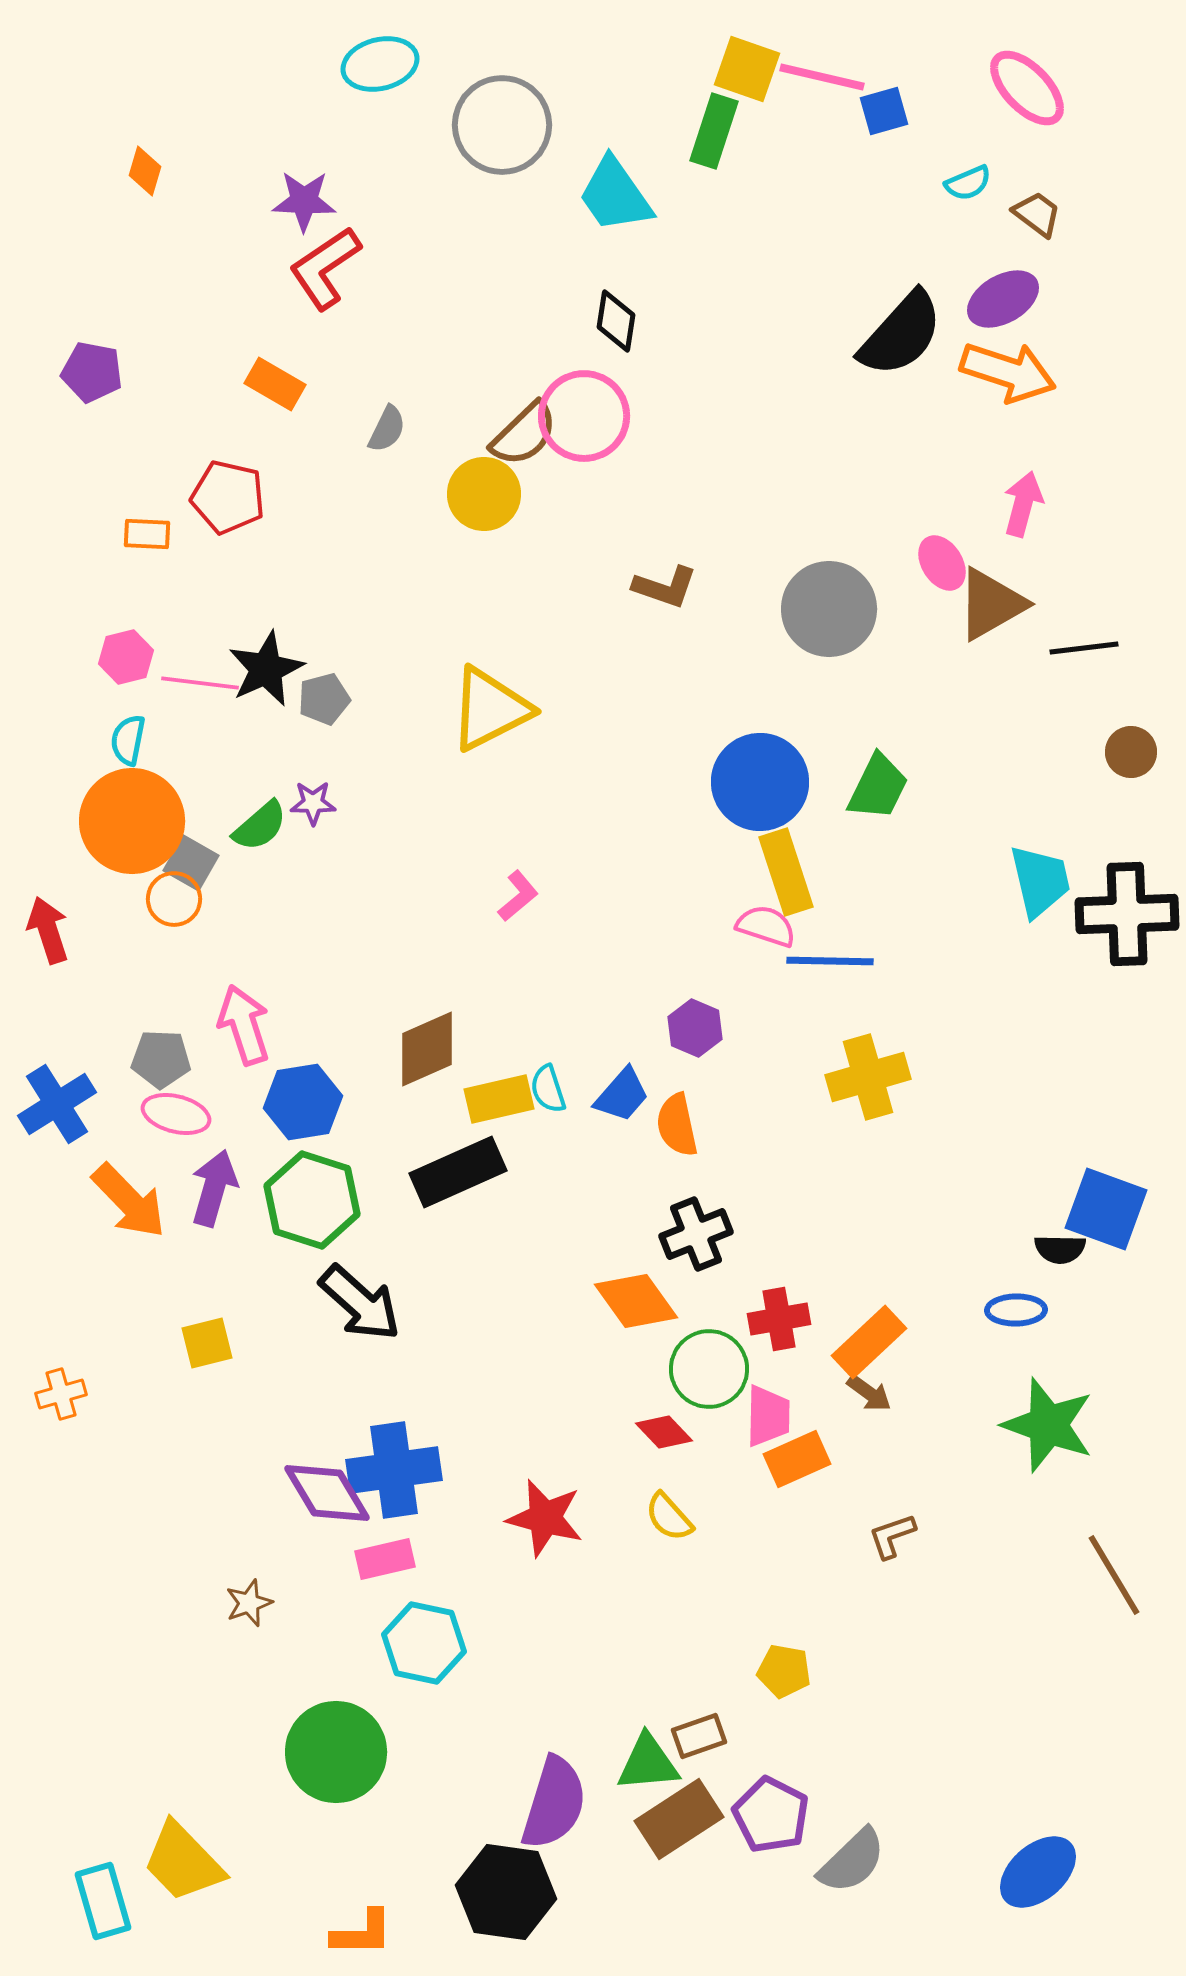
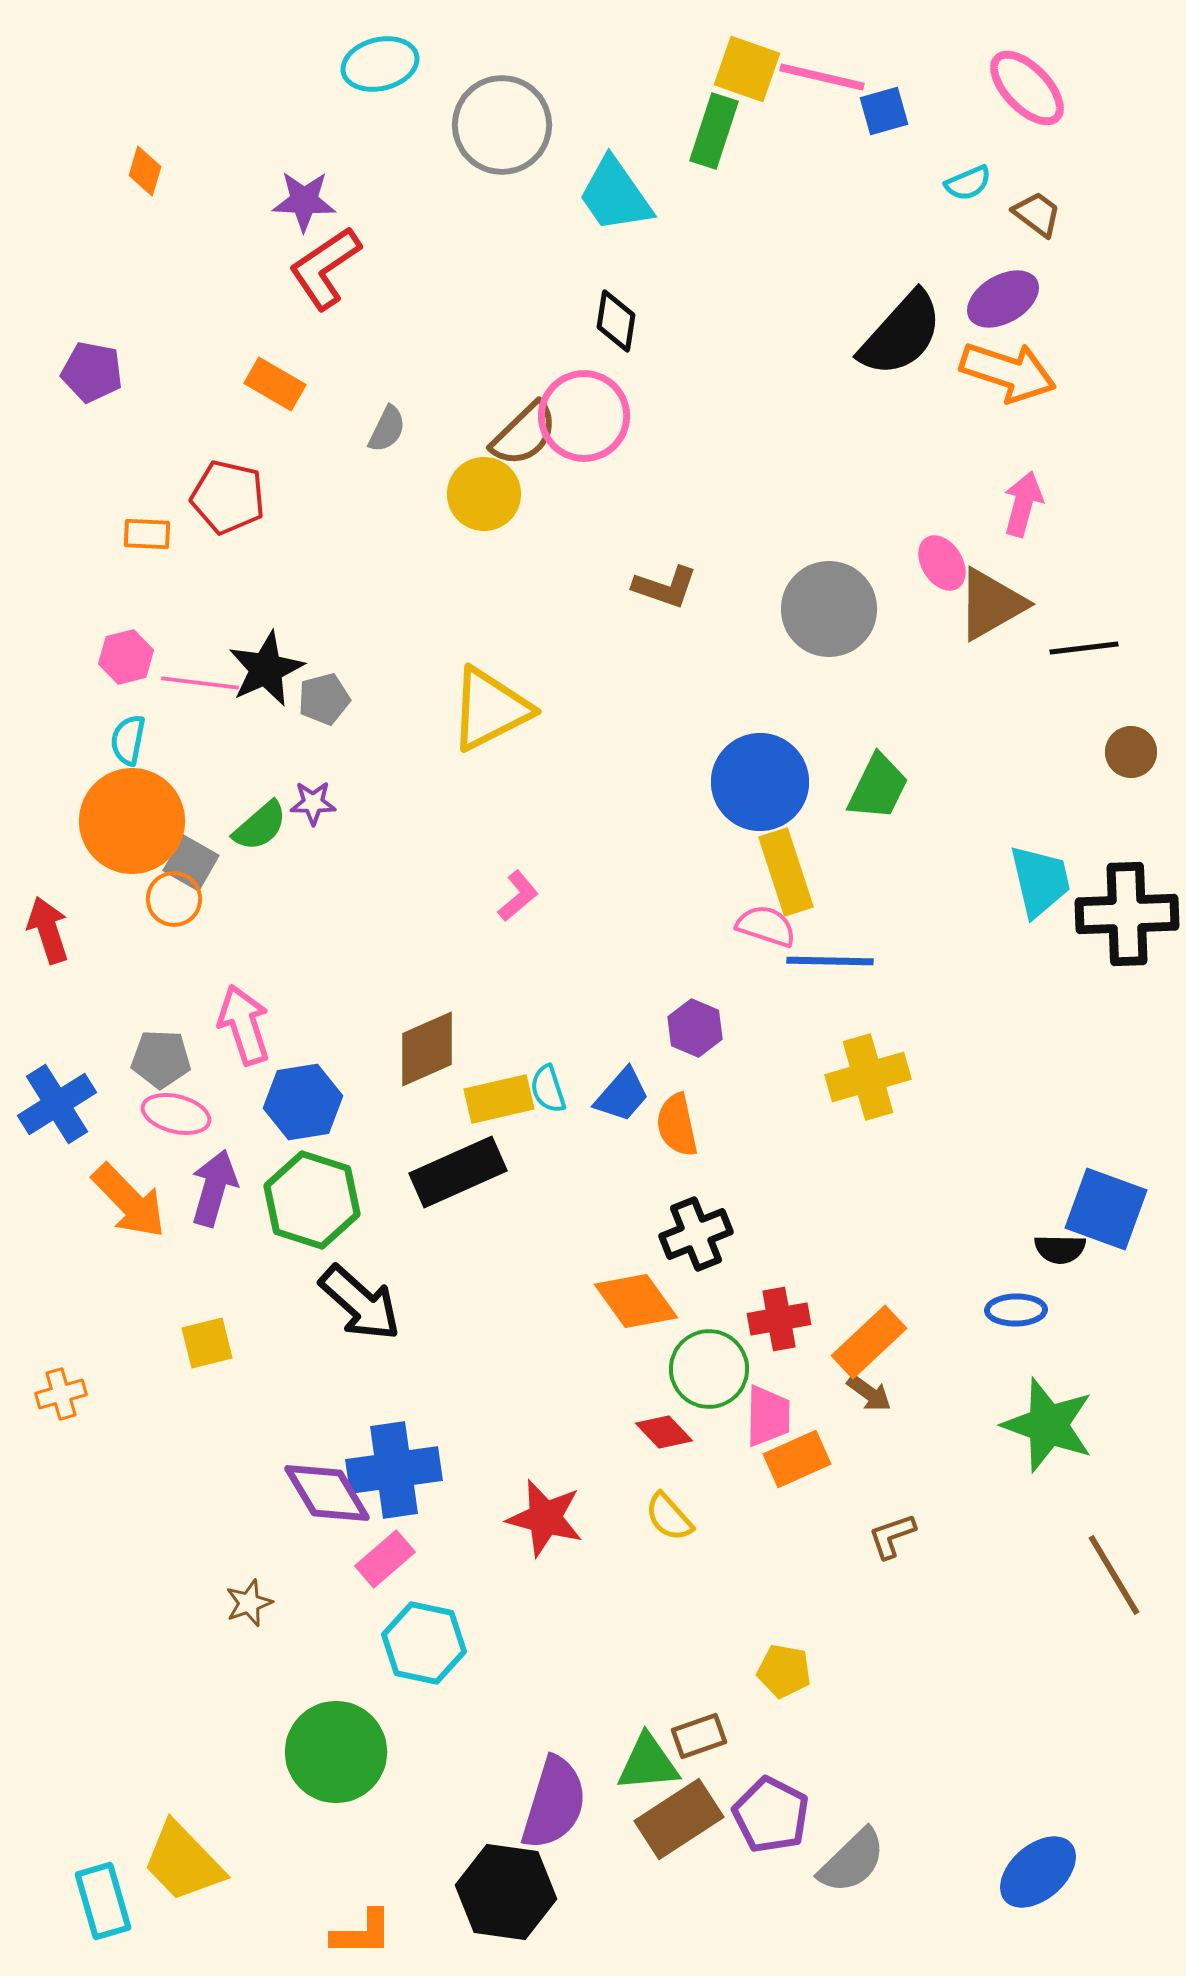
pink rectangle at (385, 1559): rotated 28 degrees counterclockwise
